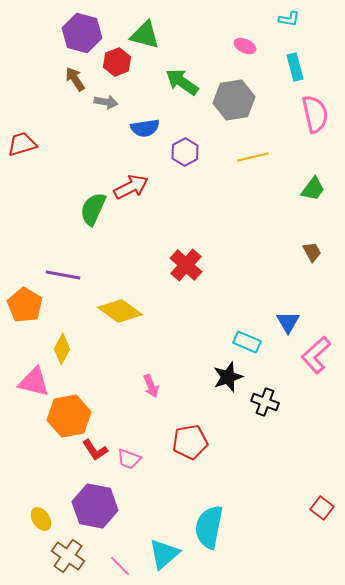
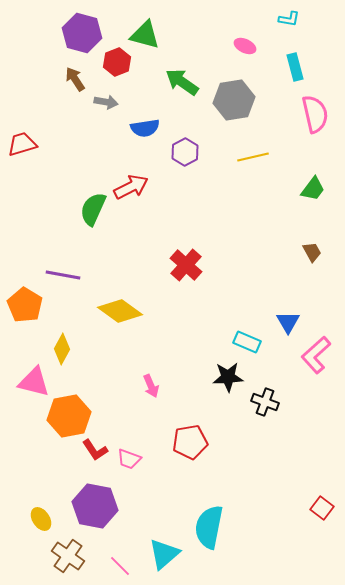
black star at (228, 377): rotated 16 degrees clockwise
